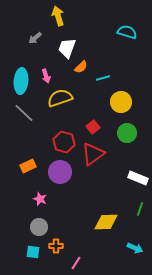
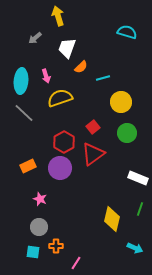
red hexagon: rotated 15 degrees clockwise
purple circle: moved 4 px up
yellow diamond: moved 6 px right, 3 px up; rotated 75 degrees counterclockwise
